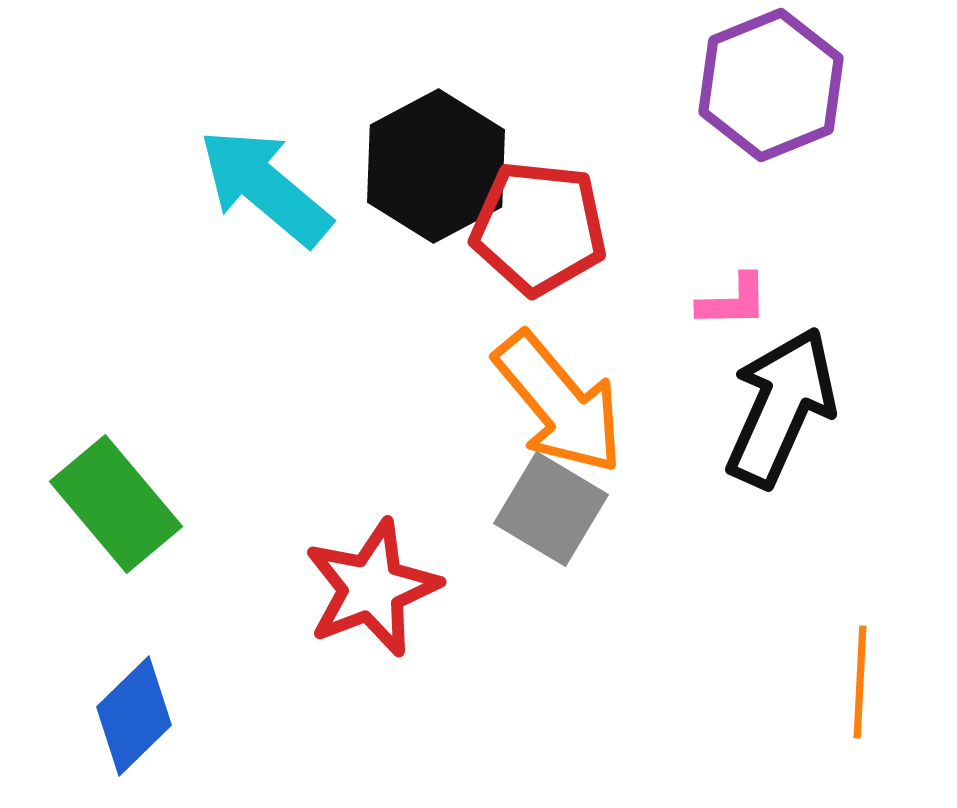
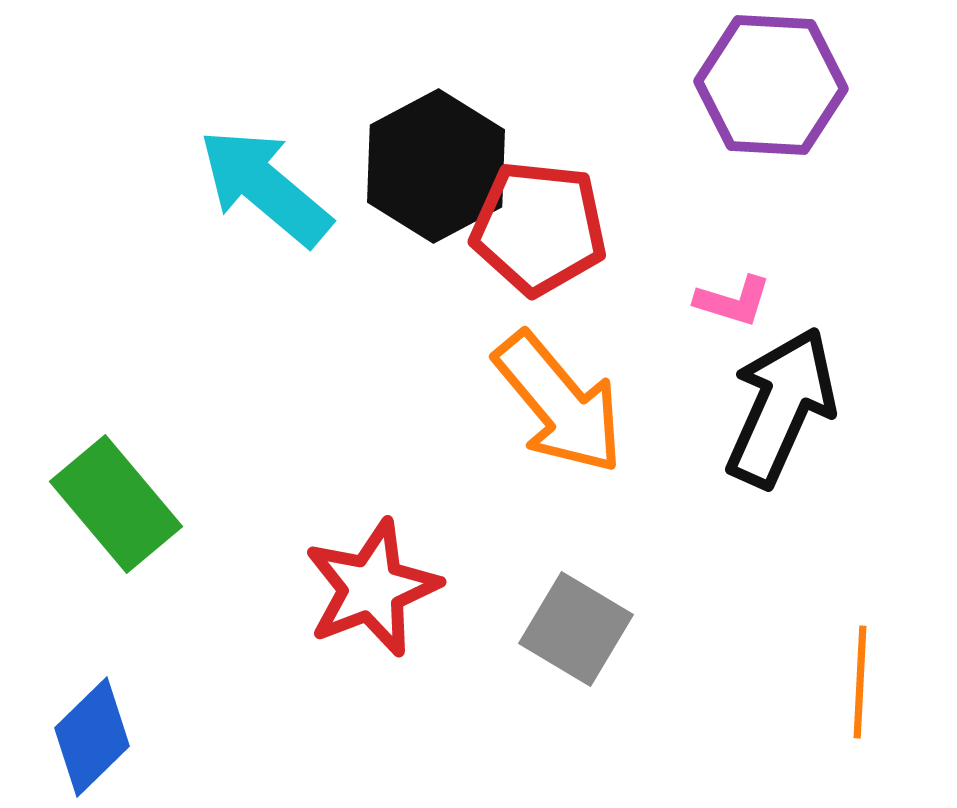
purple hexagon: rotated 25 degrees clockwise
pink L-shape: rotated 18 degrees clockwise
gray square: moved 25 px right, 120 px down
blue diamond: moved 42 px left, 21 px down
